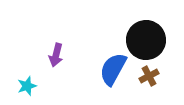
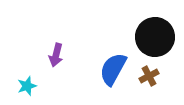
black circle: moved 9 px right, 3 px up
